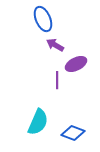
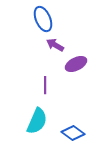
purple line: moved 12 px left, 5 px down
cyan semicircle: moved 1 px left, 1 px up
blue diamond: rotated 15 degrees clockwise
